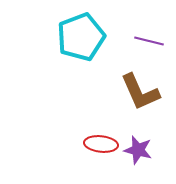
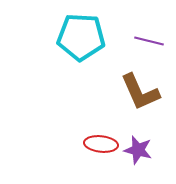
cyan pentagon: rotated 24 degrees clockwise
